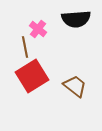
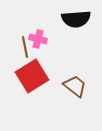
pink cross: moved 10 px down; rotated 24 degrees counterclockwise
